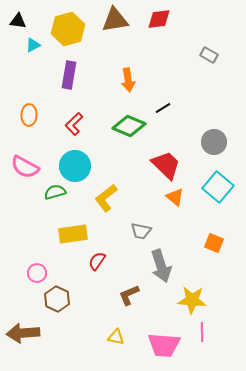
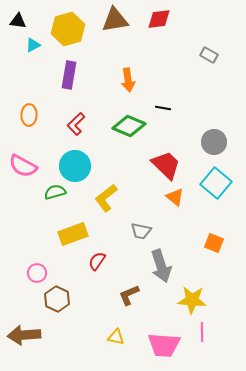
black line: rotated 42 degrees clockwise
red L-shape: moved 2 px right
pink semicircle: moved 2 px left, 1 px up
cyan square: moved 2 px left, 4 px up
yellow rectangle: rotated 12 degrees counterclockwise
brown arrow: moved 1 px right, 2 px down
